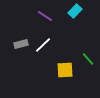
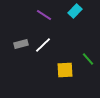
purple line: moved 1 px left, 1 px up
